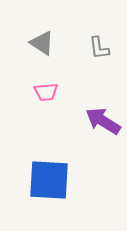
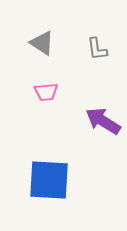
gray L-shape: moved 2 px left, 1 px down
